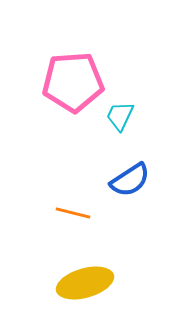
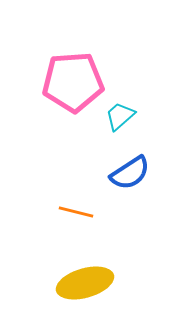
cyan trapezoid: rotated 24 degrees clockwise
blue semicircle: moved 7 px up
orange line: moved 3 px right, 1 px up
